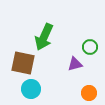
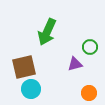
green arrow: moved 3 px right, 5 px up
brown square: moved 1 px right, 4 px down; rotated 25 degrees counterclockwise
